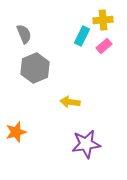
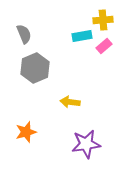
cyan rectangle: rotated 54 degrees clockwise
orange star: moved 10 px right
